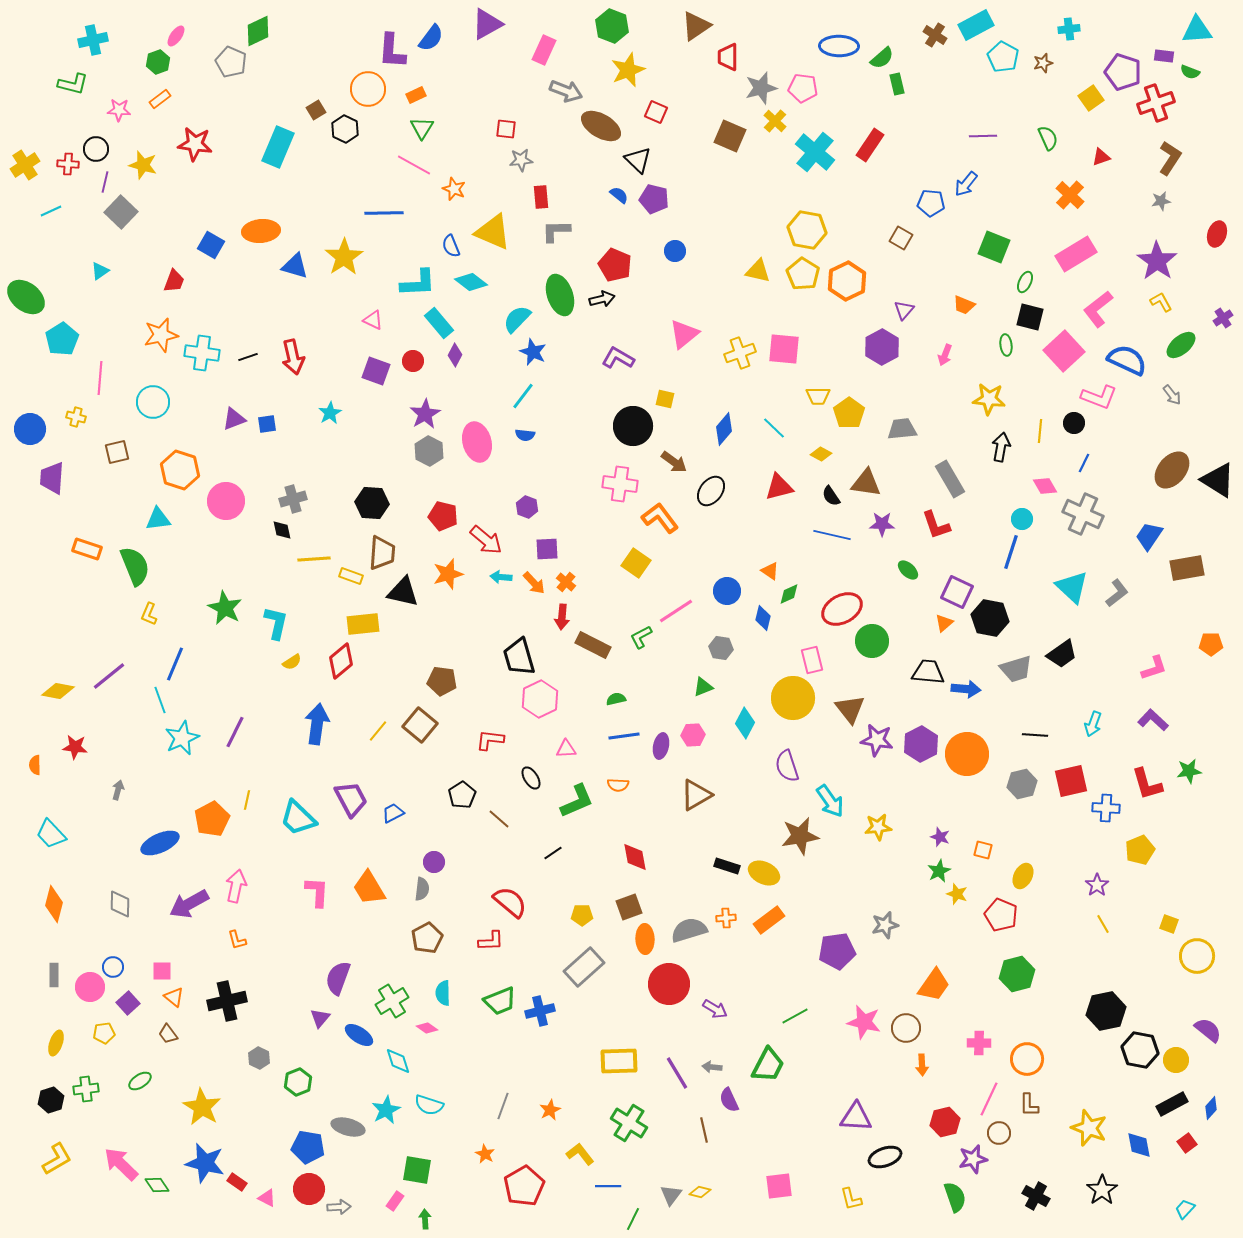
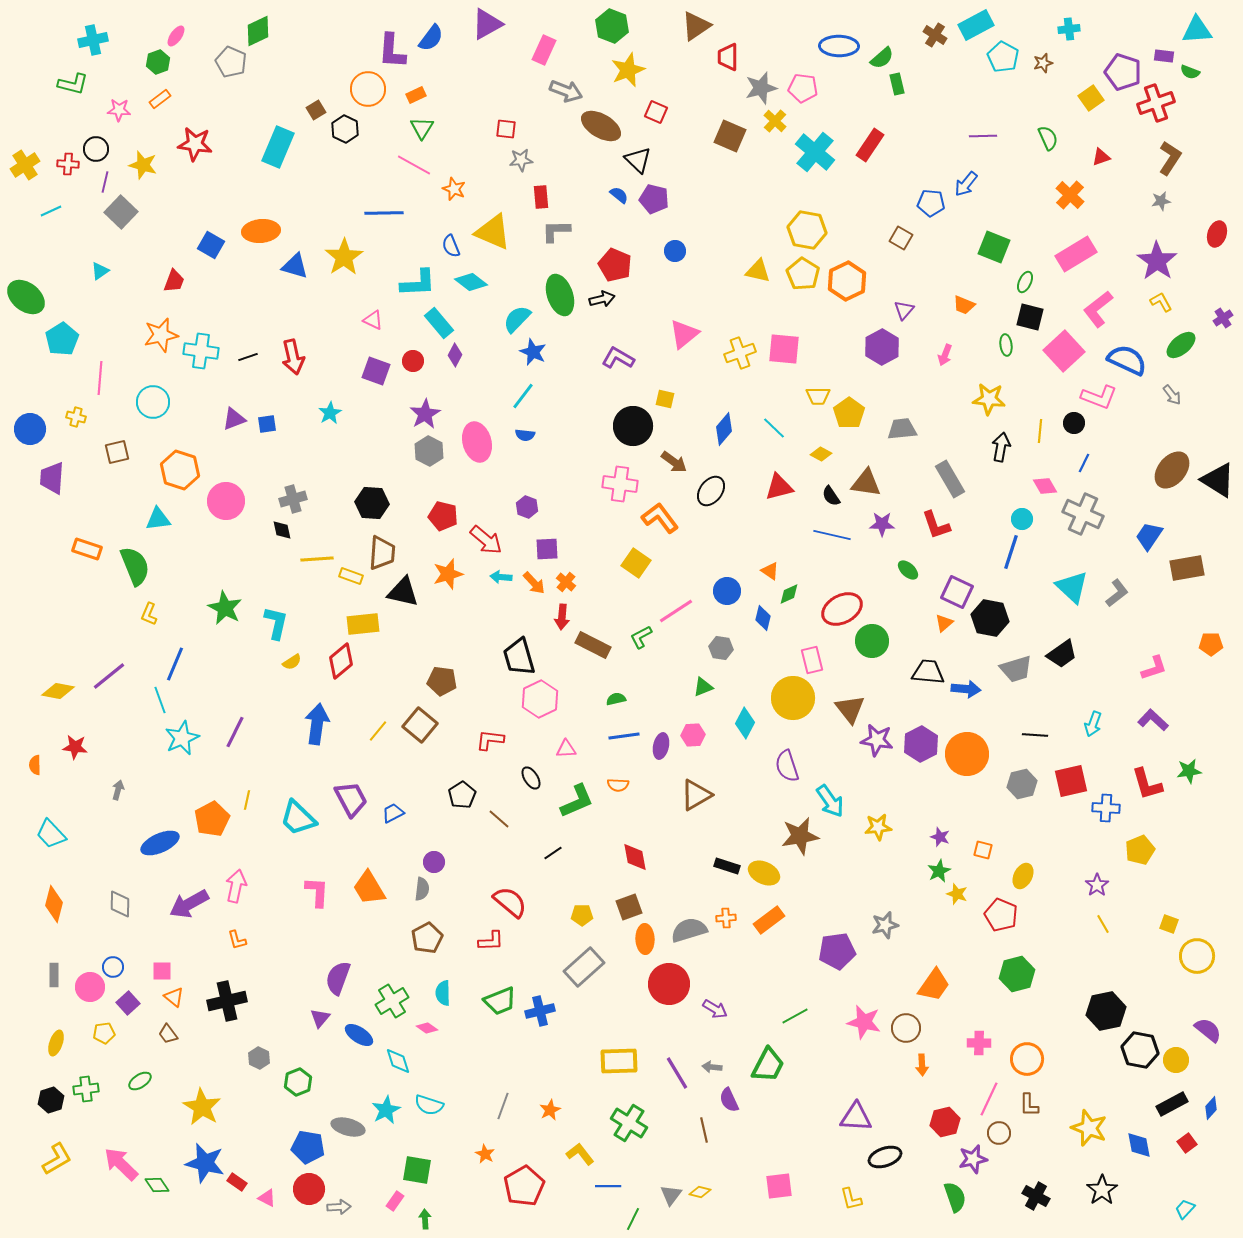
cyan cross at (202, 353): moved 1 px left, 2 px up
yellow line at (314, 559): moved 3 px right
